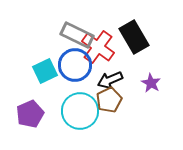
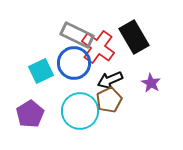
blue circle: moved 1 px left, 2 px up
cyan square: moved 4 px left
purple pentagon: rotated 8 degrees counterclockwise
